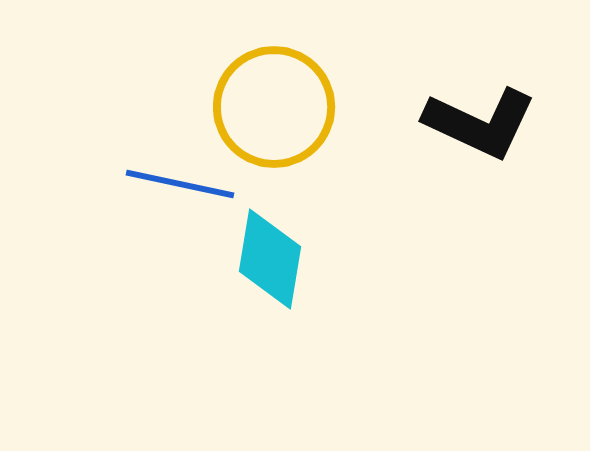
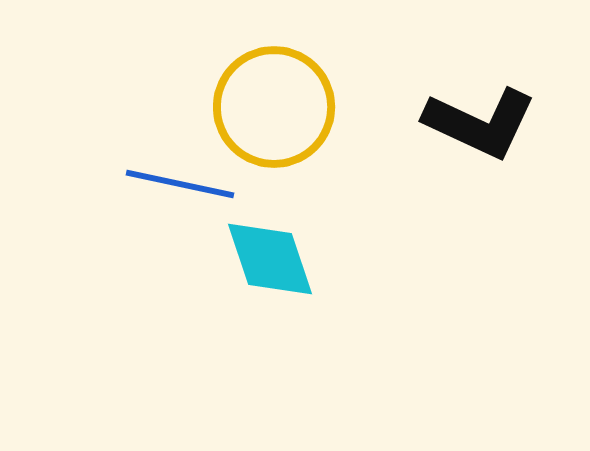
cyan diamond: rotated 28 degrees counterclockwise
